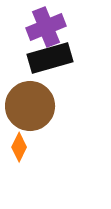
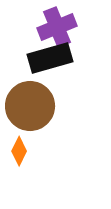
purple cross: moved 11 px right
orange diamond: moved 4 px down
